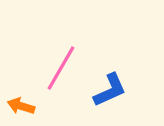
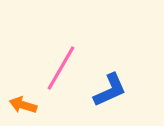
orange arrow: moved 2 px right, 1 px up
